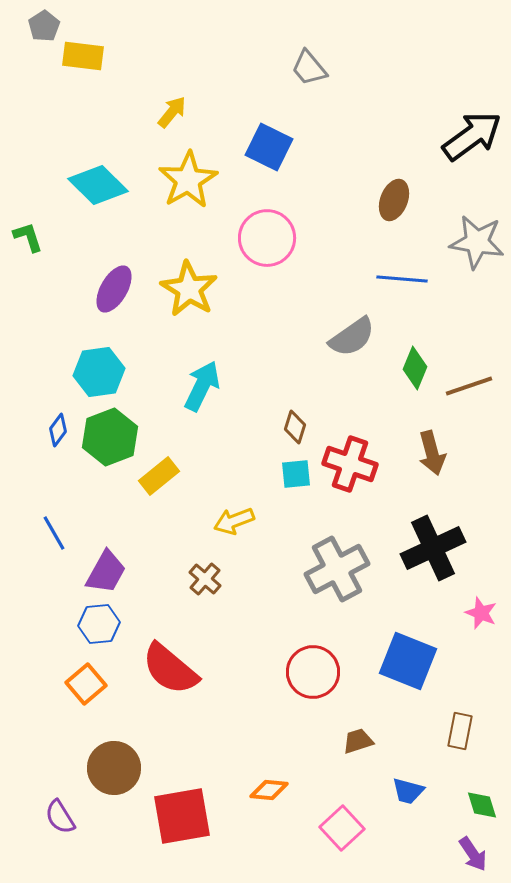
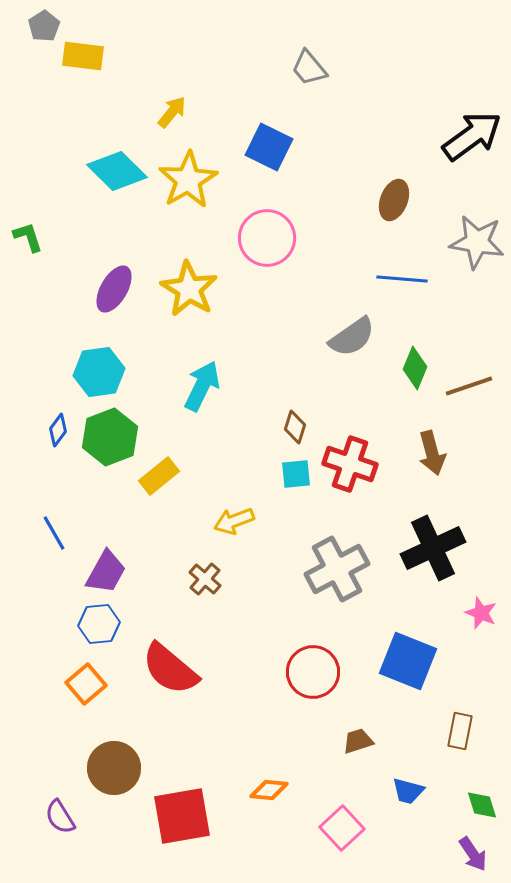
cyan diamond at (98, 185): moved 19 px right, 14 px up
